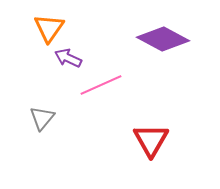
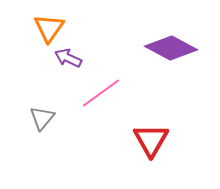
purple diamond: moved 8 px right, 9 px down
pink line: moved 8 px down; rotated 12 degrees counterclockwise
